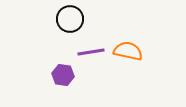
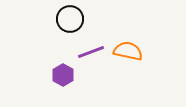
purple line: rotated 12 degrees counterclockwise
purple hexagon: rotated 20 degrees clockwise
